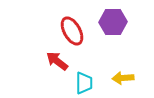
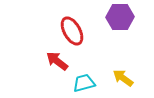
purple hexagon: moved 7 px right, 5 px up
yellow arrow: rotated 40 degrees clockwise
cyan trapezoid: rotated 105 degrees counterclockwise
